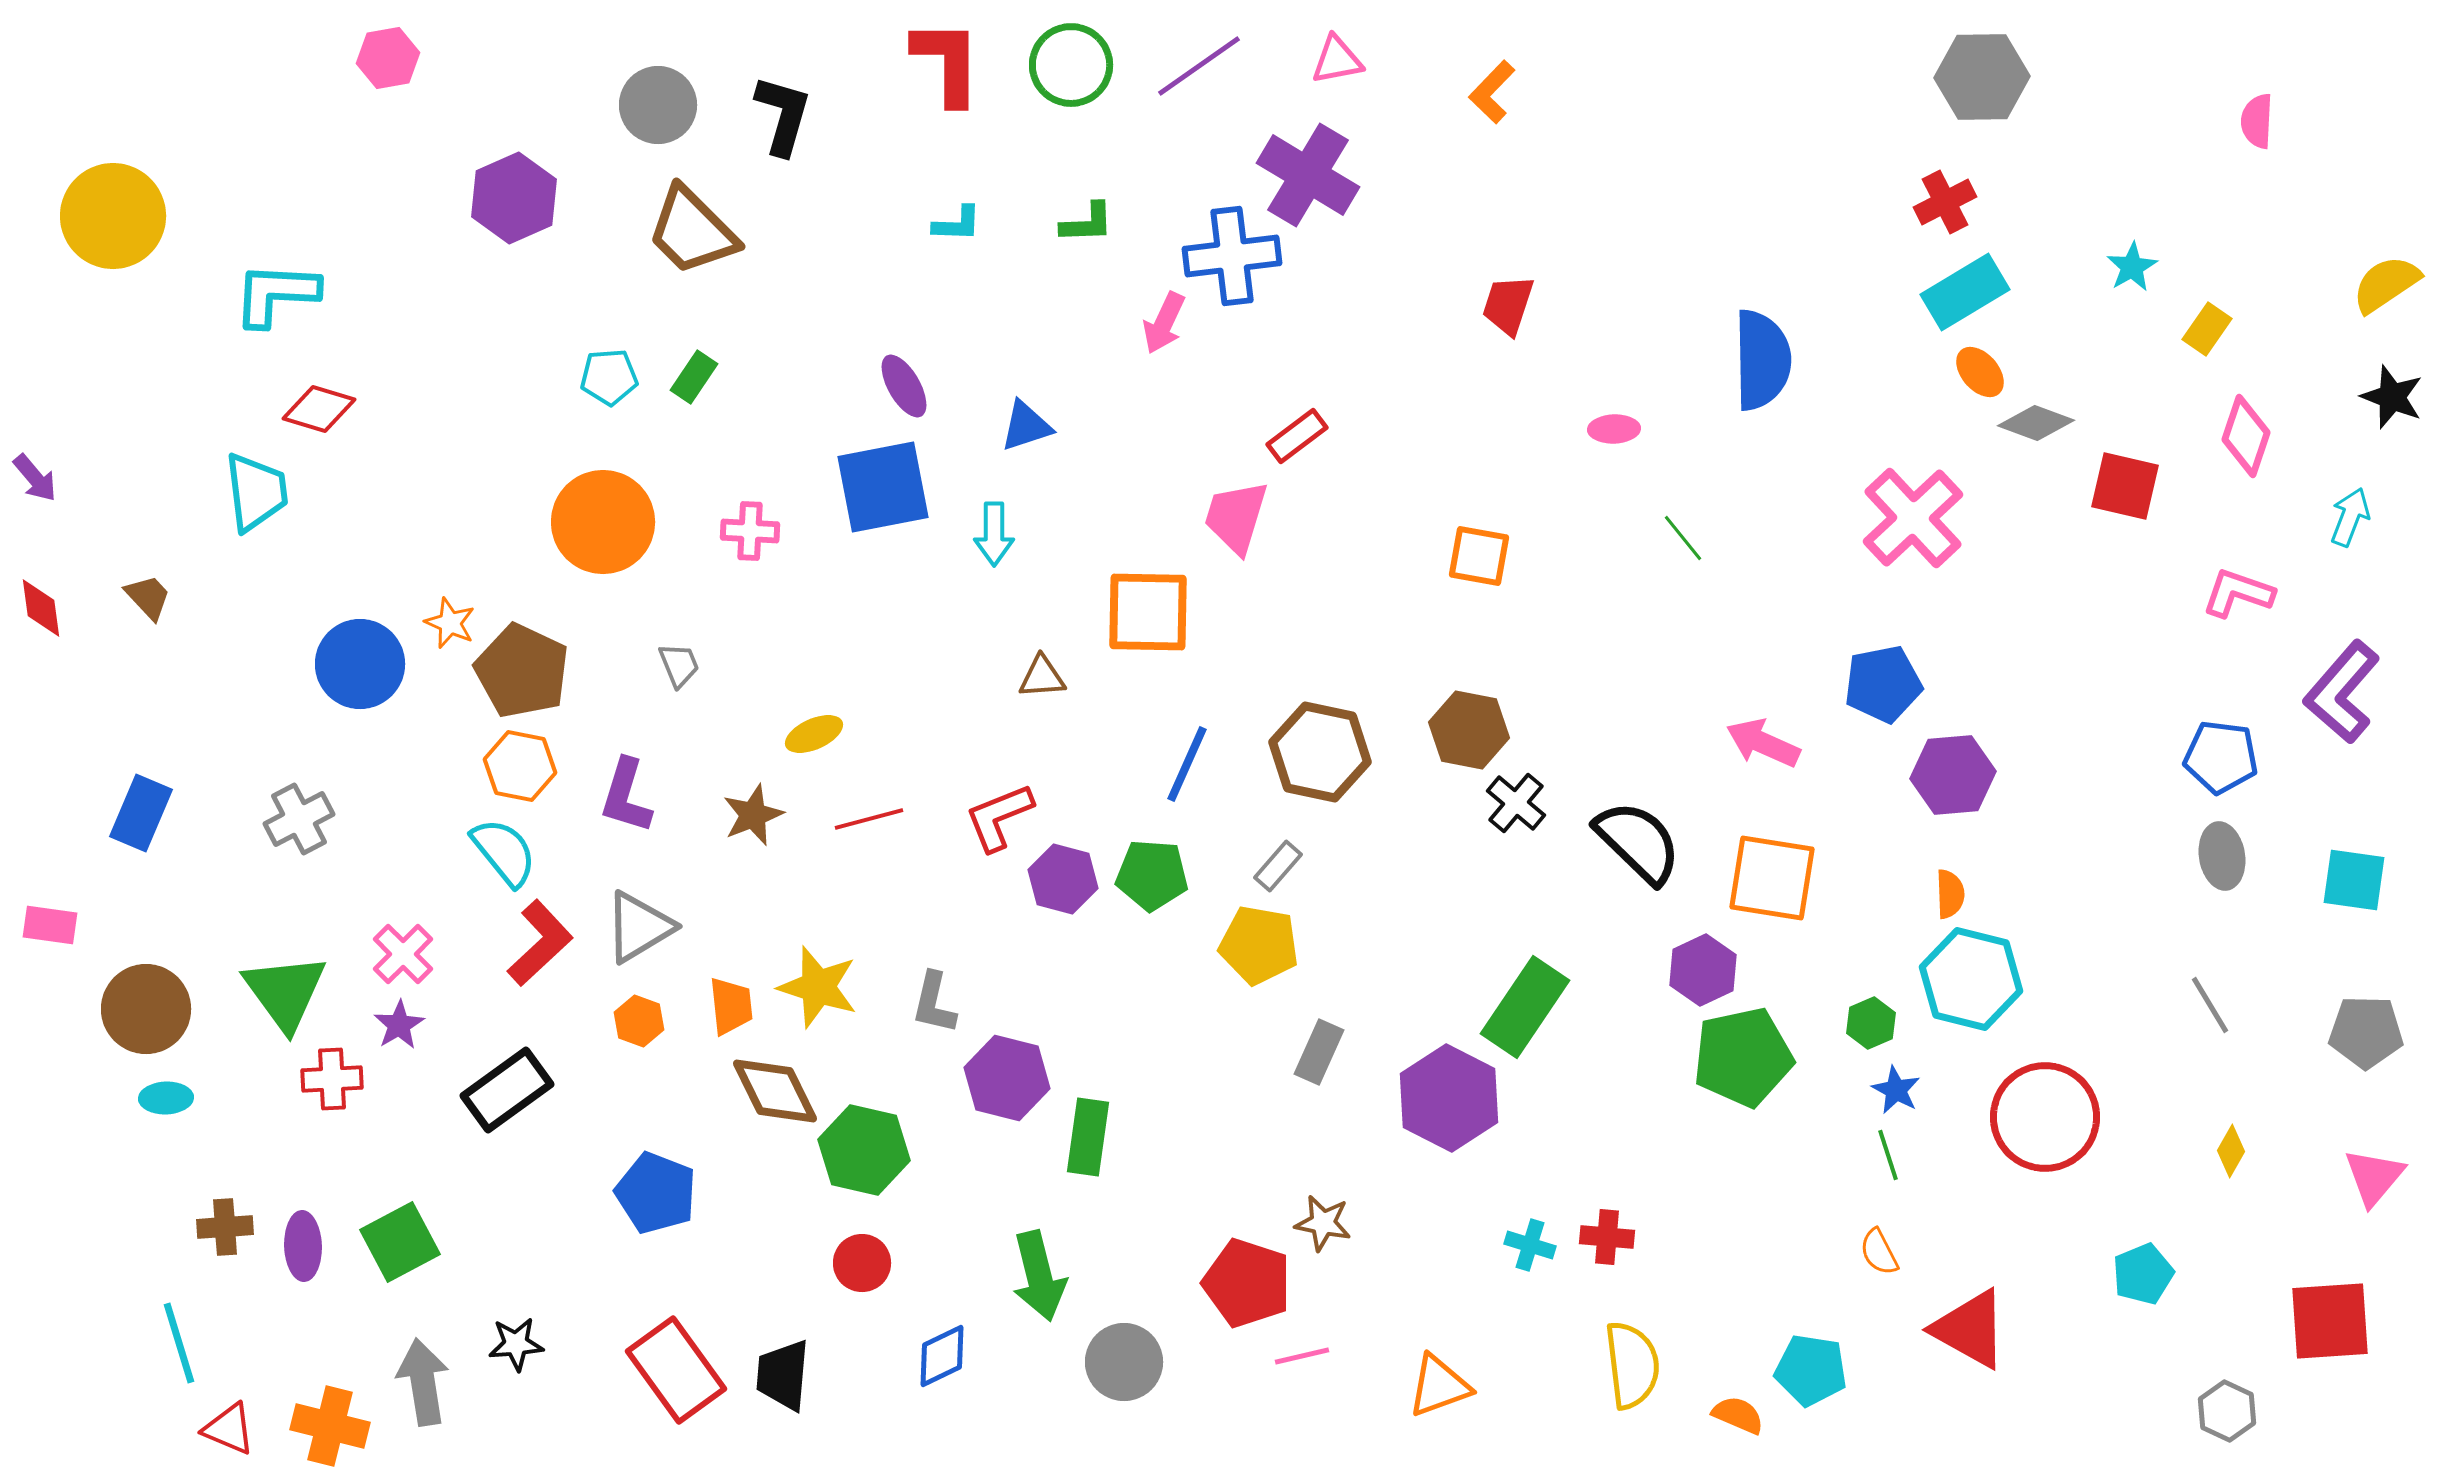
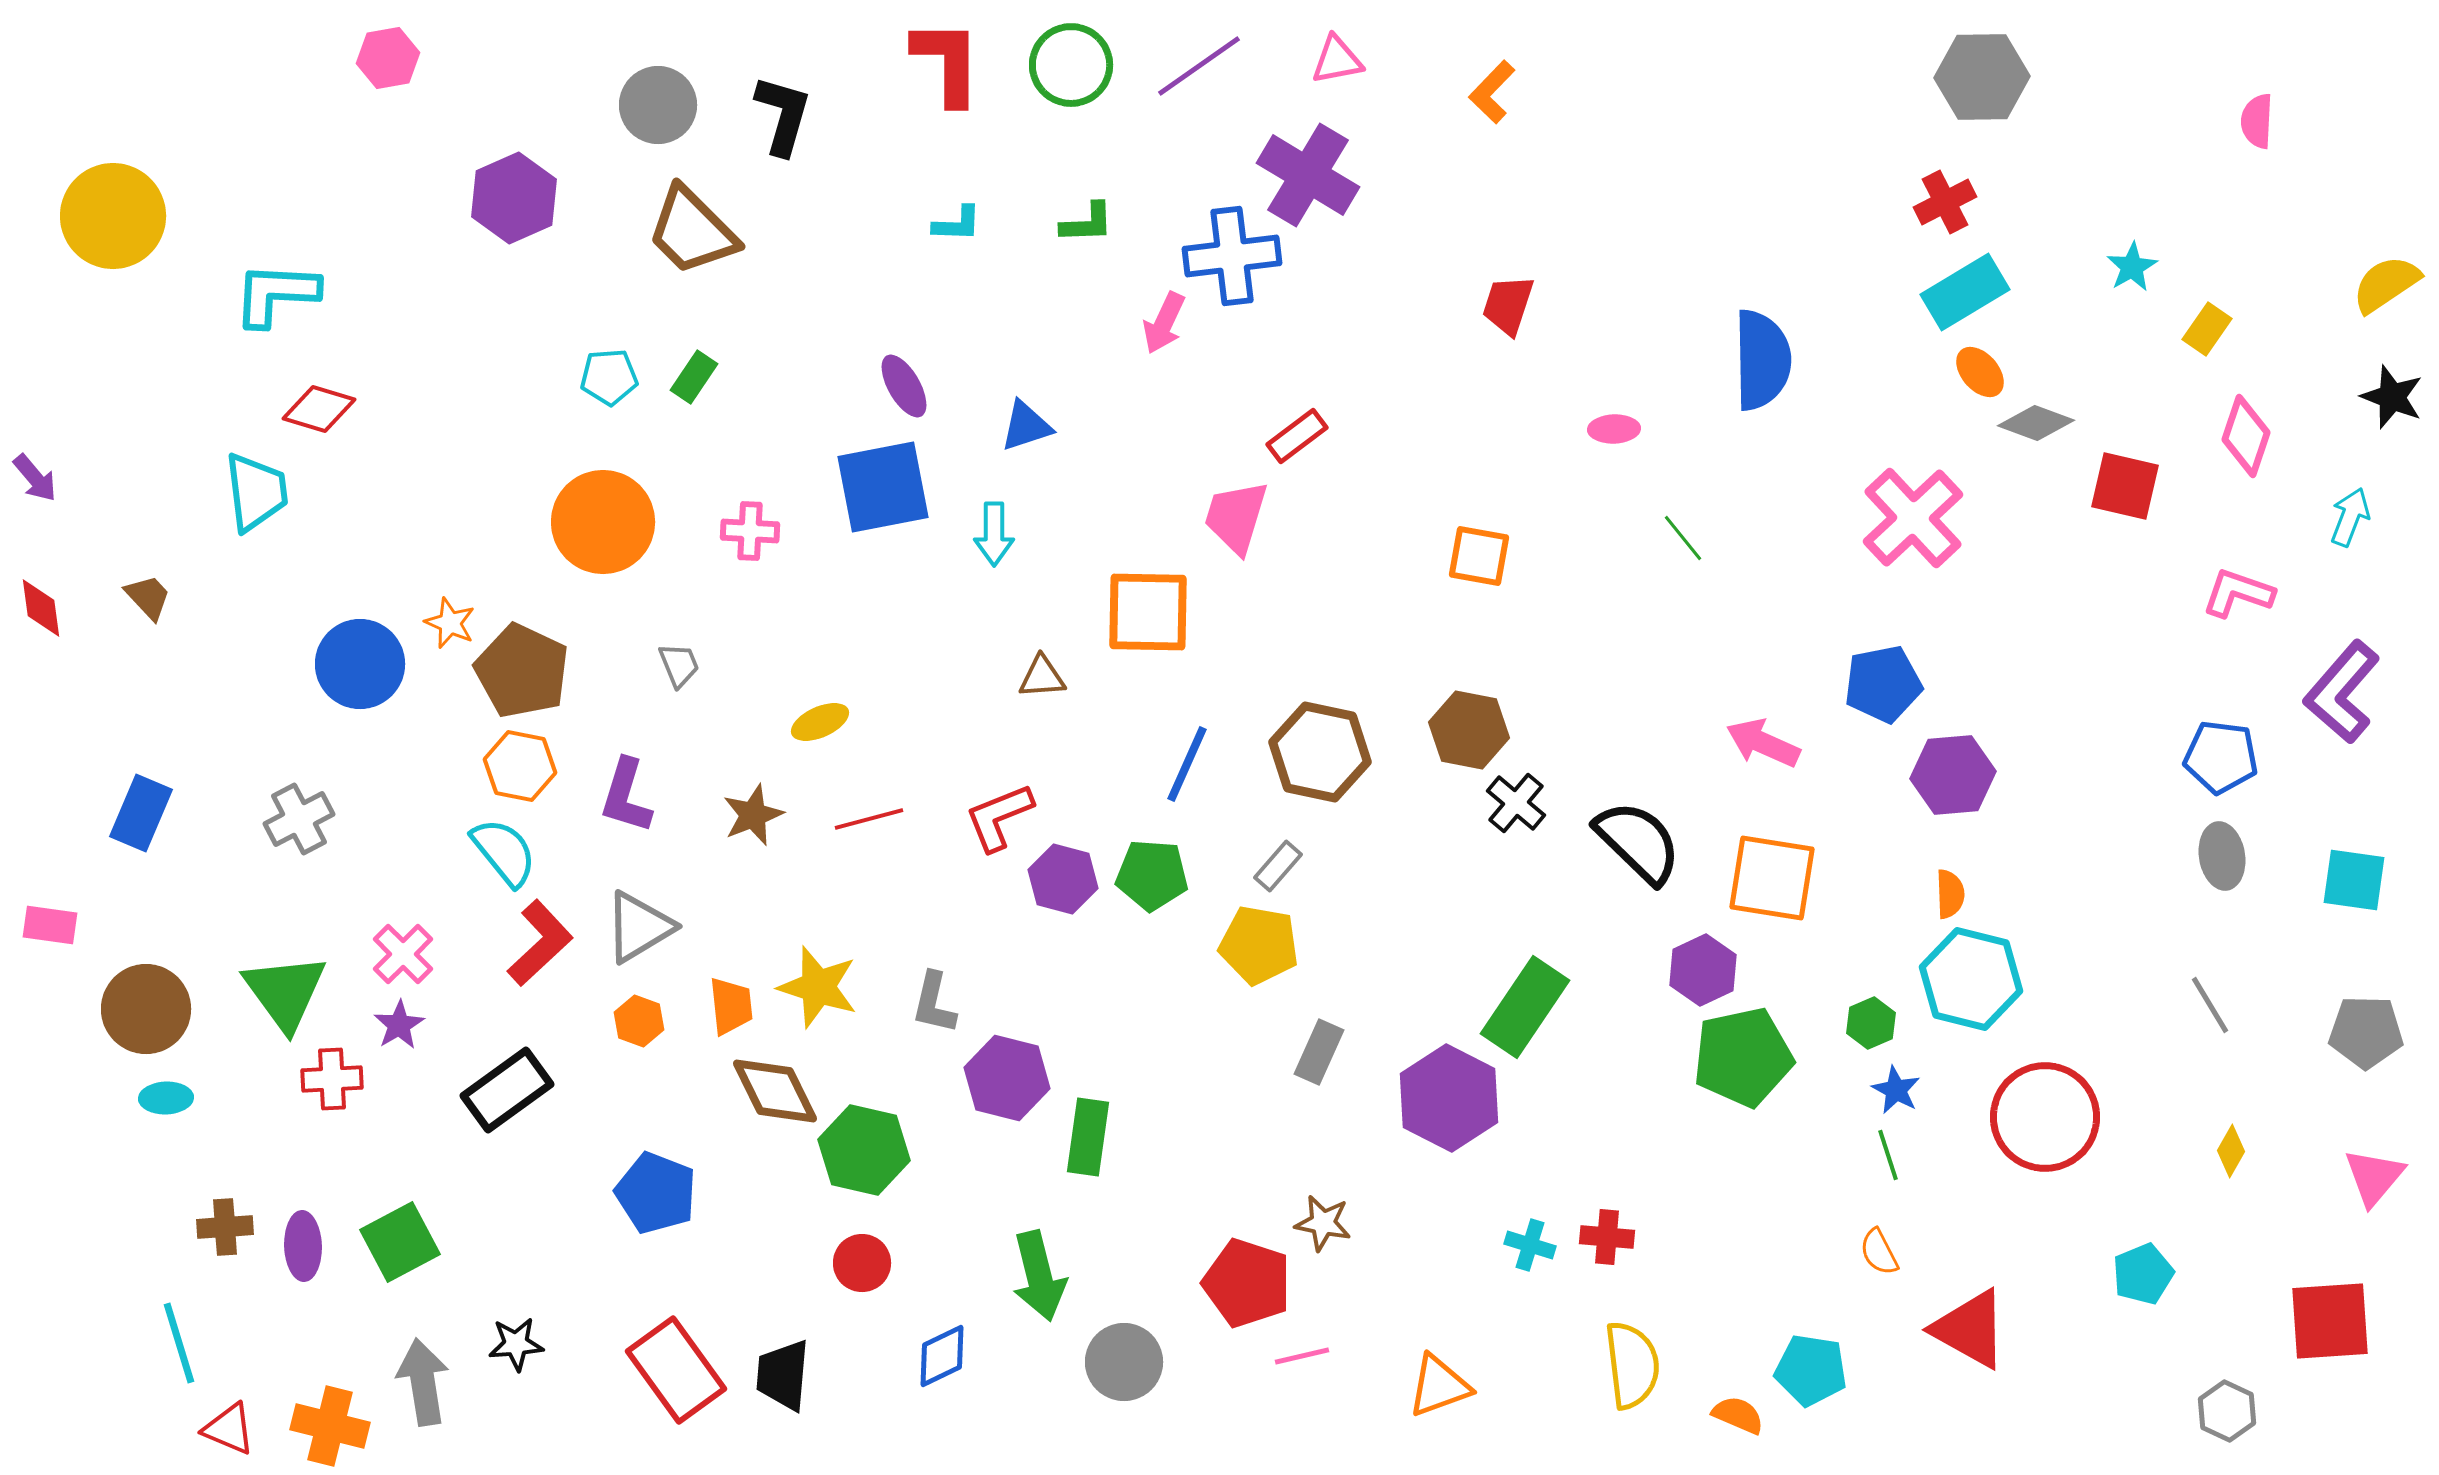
yellow ellipse at (814, 734): moved 6 px right, 12 px up
